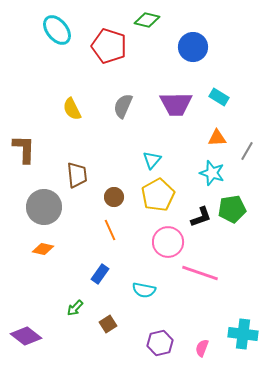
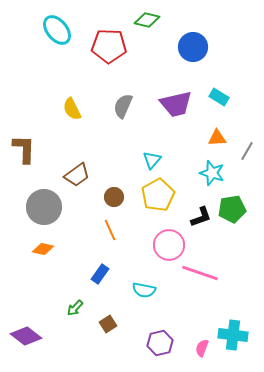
red pentagon: rotated 16 degrees counterclockwise
purple trapezoid: rotated 12 degrees counterclockwise
brown trapezoid: rotated 60 degrees clockwise
pink circle: moved 1 px right, 3 px down
cyan cross: moved 10 px left, 1 px down
